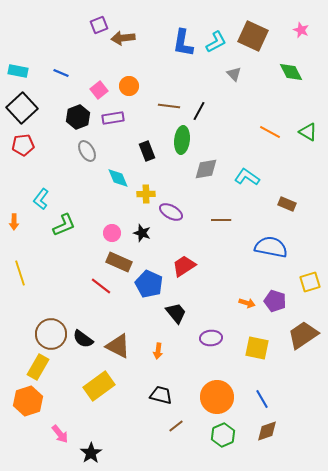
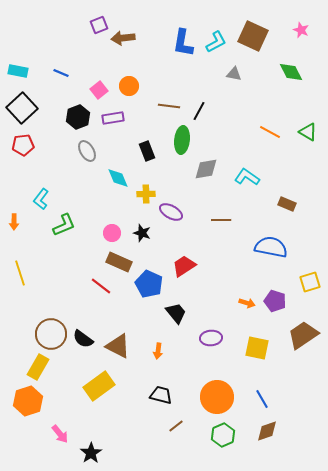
gray triangle at (234, 74): rotated 35 degrees counterclockwise
